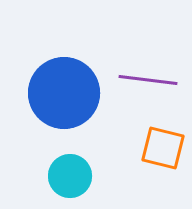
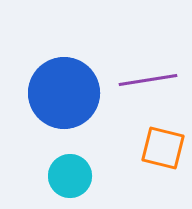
purple line: rotated 16 degrees counterclockwise
